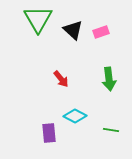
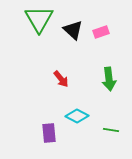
green triangle: moved 1 px right
cyan diamond: moved 2 px right
